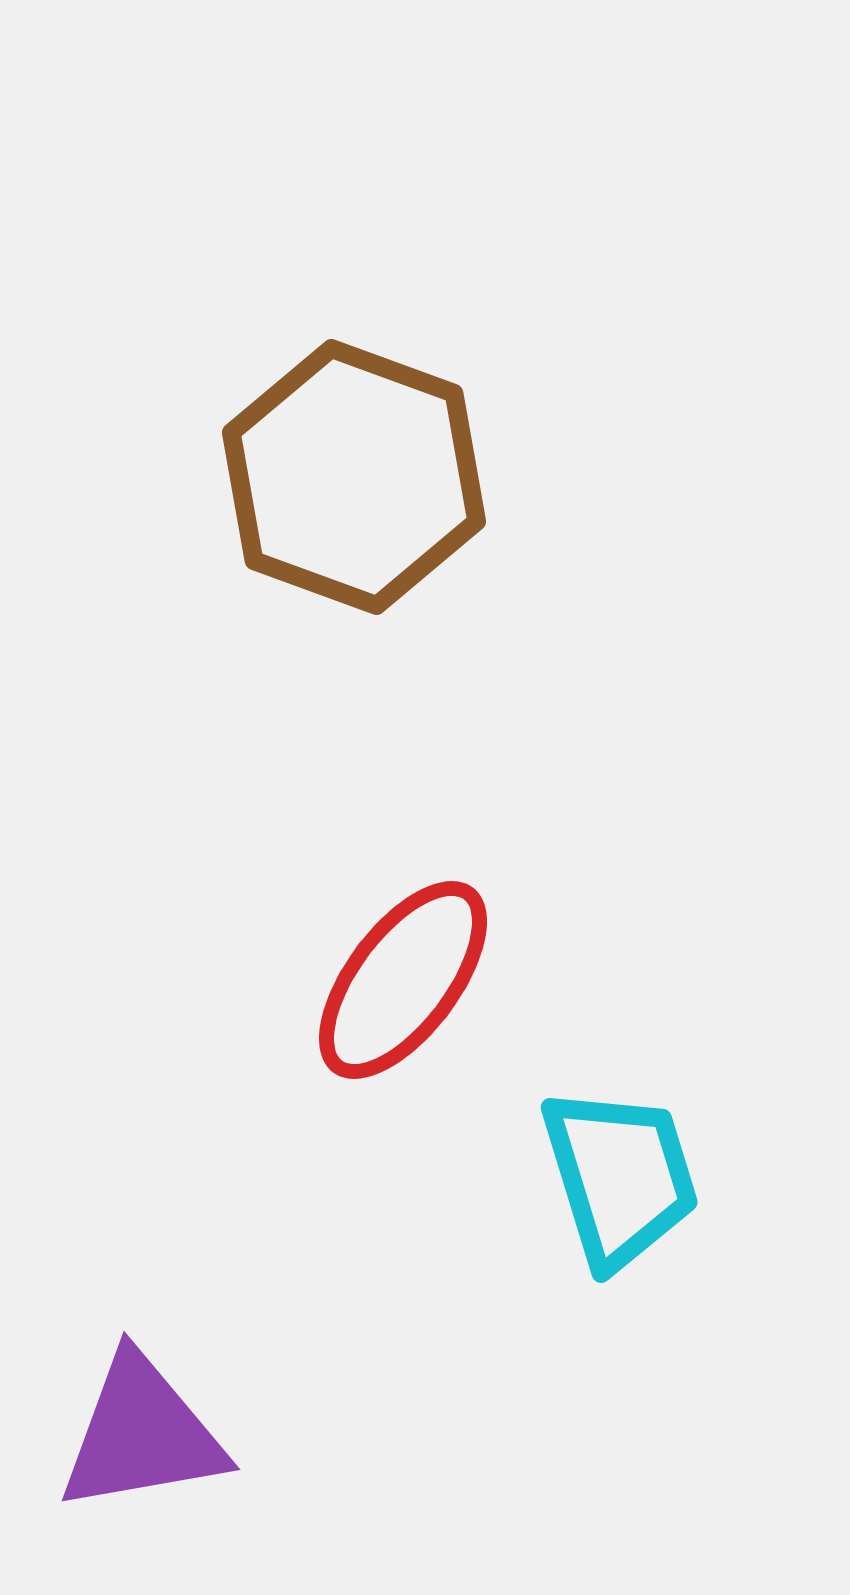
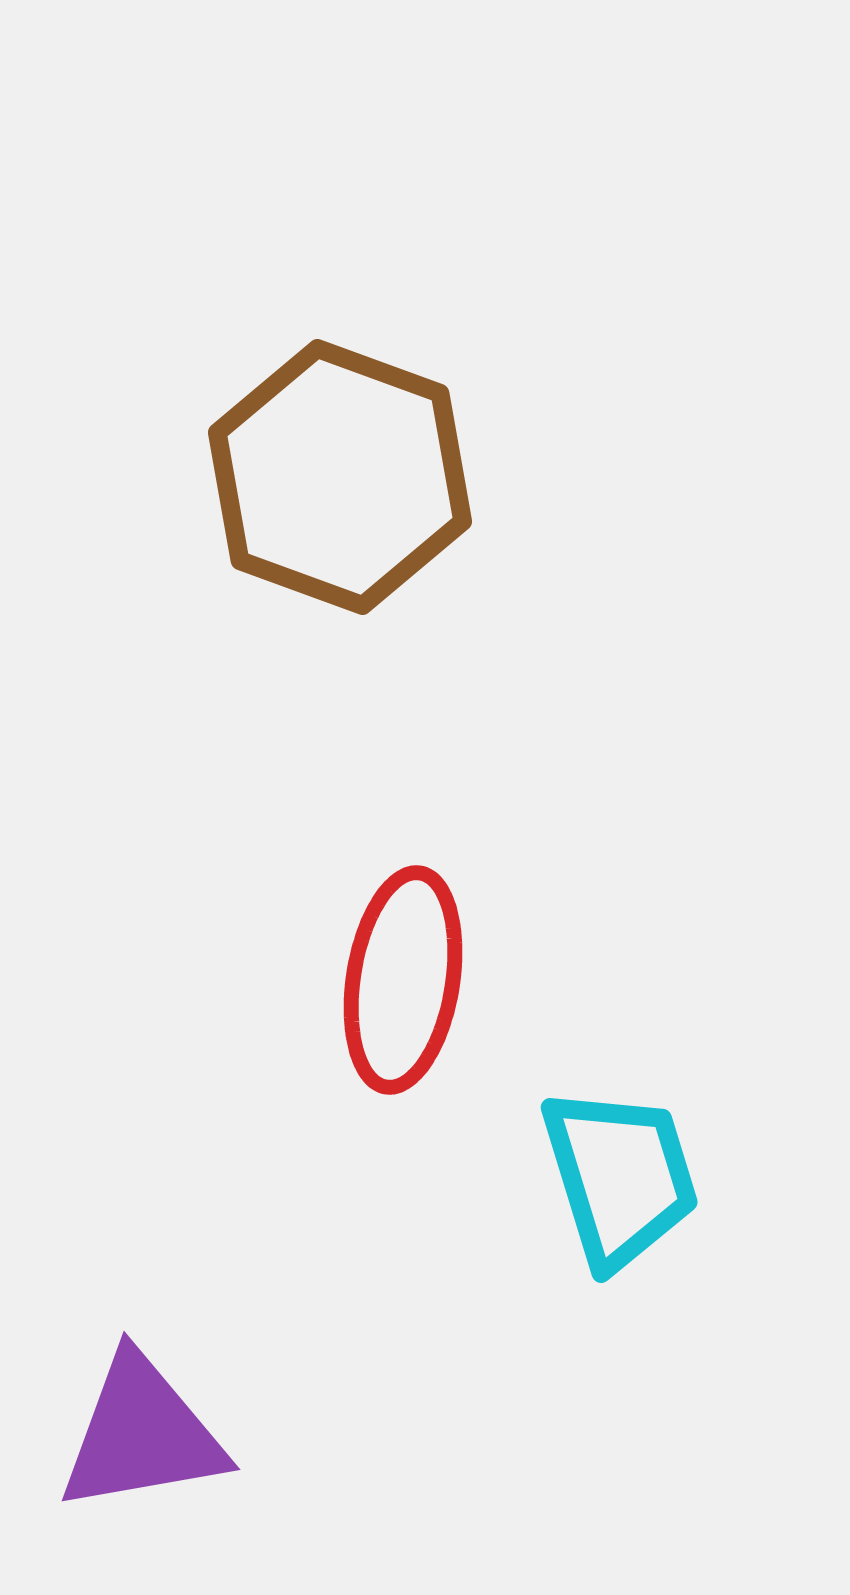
brown hexagon: moved 14 px left
red ellipse: rotated 28 degrees counterclockwise
